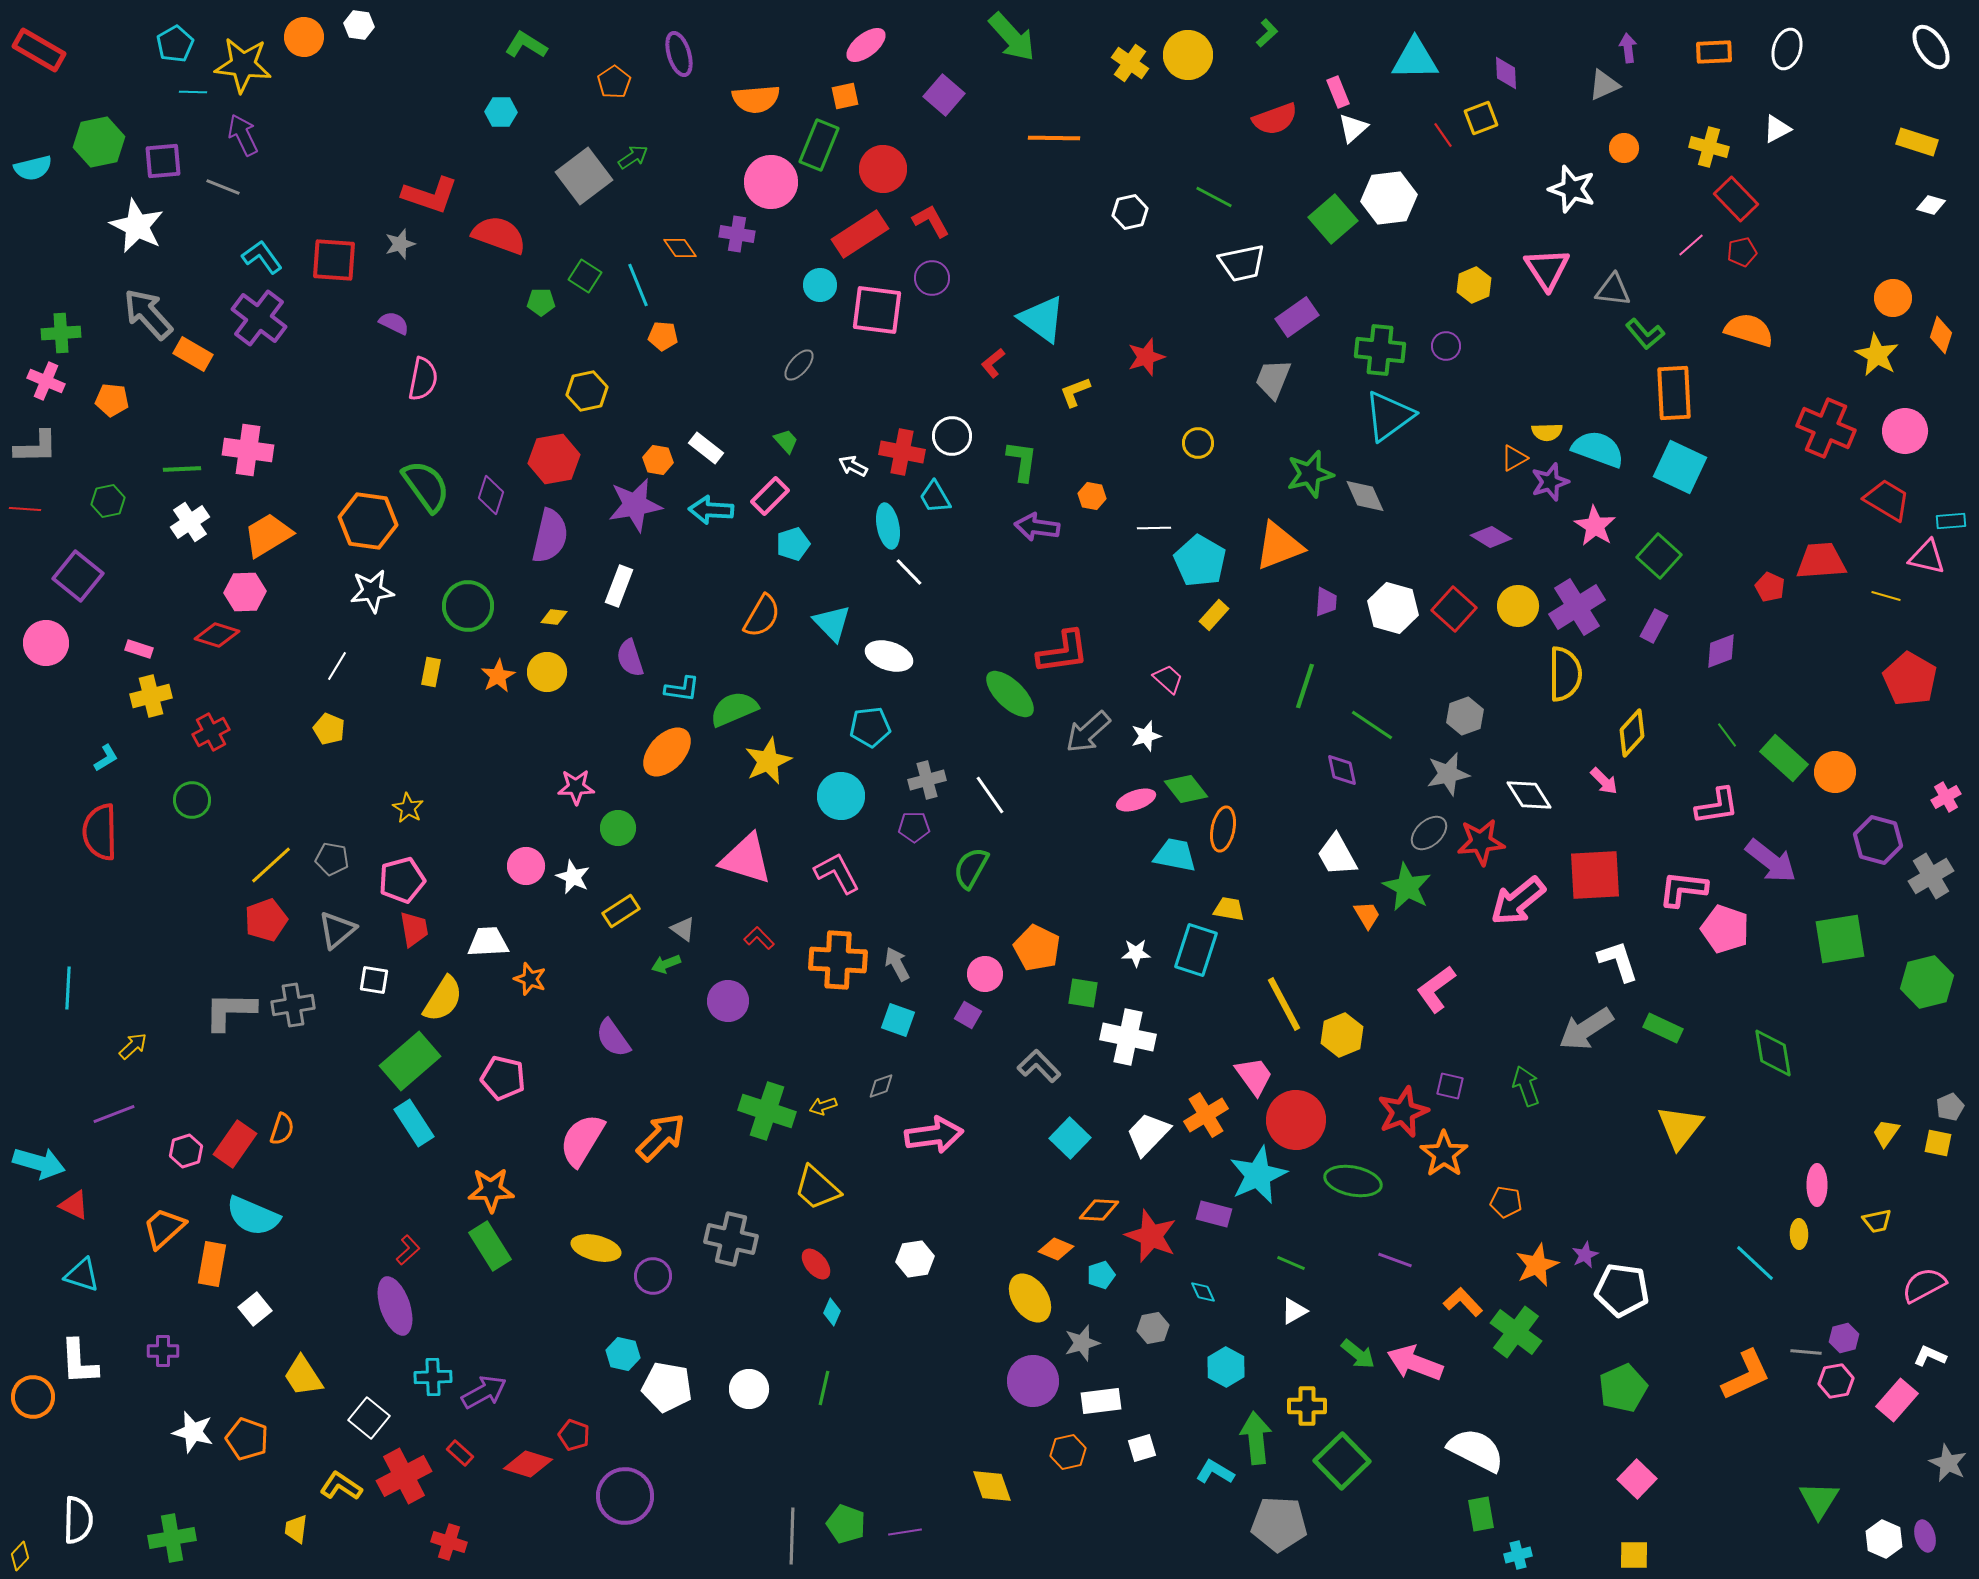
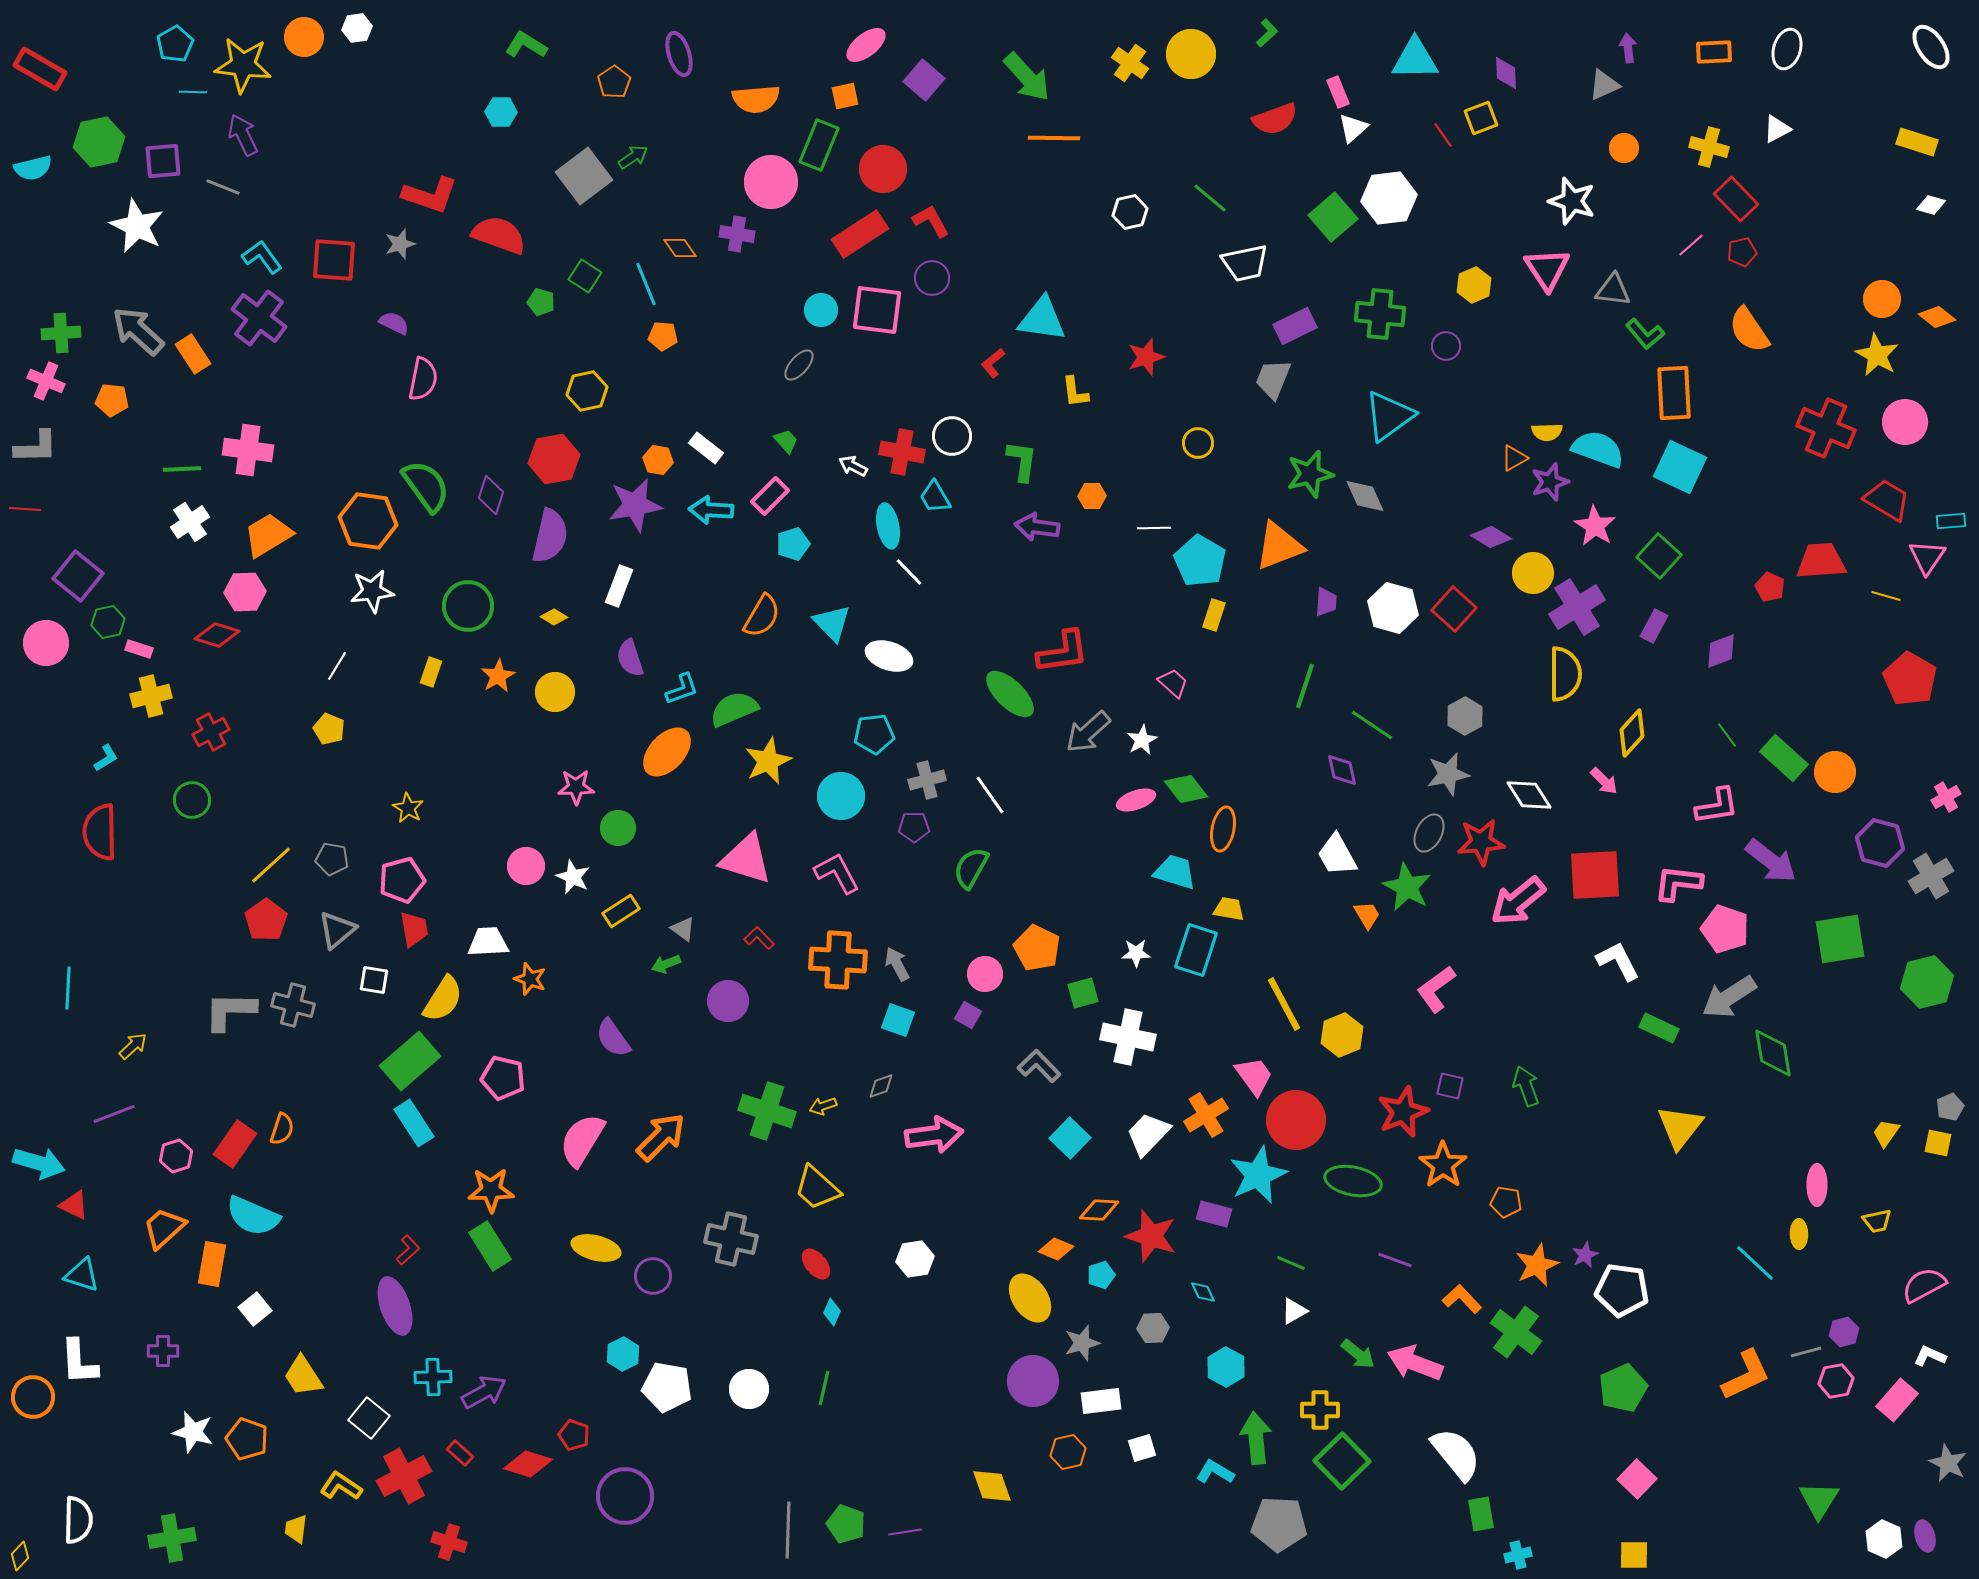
white hexagon at (359, 25): moved 2 px left, 3 px down; rotated 16 degrees counterclockwise
green arrow at (1012, 37): moved 15 px right, 40 px down
red rectangle at (39, 50): moved 1 px right, 19 px down
yellow circle at (1188, 55): moved 3 px right, 1 px up
purple square at (944, 95): moved 20 px left, 15 px up
white star at (1572, 189): moved 12 px down
green line at (1214, 197): moved 4 px left, 1 px down; rotated 12 degrees clockwise
green square at (1333, 219): moved 2 px up
white trapezoid at (1242, 263): moved 3 px right
cyan line at (638, 285): moved 8 px right, 1 px up
cyan circle at (820, 285): moved 1 px right, 25 px down
orange circle at (1893, 298): moved 11 px left, 1 px down
green pentagon at (541, 302): rotated 16 degrees clockwise
gray arrow at (148, 314): moved 10 px left, 17 px down; rotated 6 degrees counterclockwise
purple rectangle at (1297, 317): moved 2 px left, 9 px down; rotated 9 degrees clockwise
cyan triangle at (1042, 319): rotated 28 degrees counterclockwise
orange semicircle at (1749, 330): rotated 141 degrees counterclockwise
orange diamond at (1941, 335): moved 4 px left, 18 px up; rotated 69 degrees counterclockwise
green cross at (1380, 350): moved 36 px up
orange rectangle at (193, 354): rotated 27 degrees clockwise
yellow L-shape at (1075, 392): rotated 76 degrees counterclockwise
pink circle at (1905, 431): moved 9 px up
orange hexagon at (1092, 496): rotated 12 degrees counterclockwise
green hexagon at (108, 501): moved 121 px down
pink triangle at (1927, 557): rotated 51 degrees clockwise
yellow circle at (1518, 606): moved 15 px right, 33 px up
yellow rectangle at (1214, 615): rotated 24 degrees counterclockwise
yellow diamond at (554, 617): rotated 24 degrees clockwise
yellow rectangle at (431, 672): rotated 8 degrees clockwise
yellow circle at (547, 672): moved 8 px right, 20 px down
pink trapezoid at (1168, 679): moved 5 px right, 4 px down
cyan L-shape at (682, 689): rotated 27 degrees counterclockwise
gray hexagon at (1465, 716): rotated 9 degrees counterclockwise
cyan pentagon at (870, 727): moved 4 px right, 7 px down
white star at (1146, 736): moved 4 px left, 4 px down; rotated 12 degrees counterclockwise
gray ellipse at (1429, 833): rotated 21 degrees counterclockwise
purple hexagon at (1878, 840): moved 2 px right, 3 px down
cyan trapezoid at (1175, 855): moved 17 px down; rotated 6 degrees clockwise
pink L-shape at (1683, 889): moved 5 px left, 6 px up
red pentagon at (266, 920): rotated 15 degrees counterclockwise
white L-shape at (1618, 961): rotated 9 degrees counterclockwise
green square at (1083, 993): rotated 24 degrees counterclockwise
gray cross at (293, 1005): rotated 24 degrees clockwise
green rectangle at (1663, 1028): moved 4 px left
gray arrow at (1586, 1029): moved 143 px right, 32 px up
pink hexagon at (186, 1151): moved 10 px left, 5 px down
orange star at (1444, 1154): moved 1 px left, 11 px down
red star at (1151, 1236): rotated 4 degrees counterclockwise
orange L-shape at (1463, 1302): moved 1 px left, 3 px up
gray hexagon at (1153, 1328): rotated 8 degrees clockwise
purple hexagon at (1844, 1338): moved 6 px up
gray line at (1806, 1352): rotated 20 degrees counterclockwise
cyan hexagon at (623, 1354): rotated 20 degrees clockwise
yellow cross at (1307, 1406): moved 13 px right, 4 px down
white semicircle at (1476, 1450): moved 20 px left, 4 px down; rotated 24 degrees clockwise
gray line at (792, 1536): moved 4 px left, 6 px up
